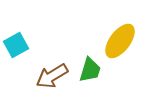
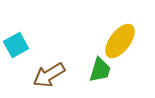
green trapezoid: moved 10 px right
brown arrow: moved 3 px left, 1 px up
